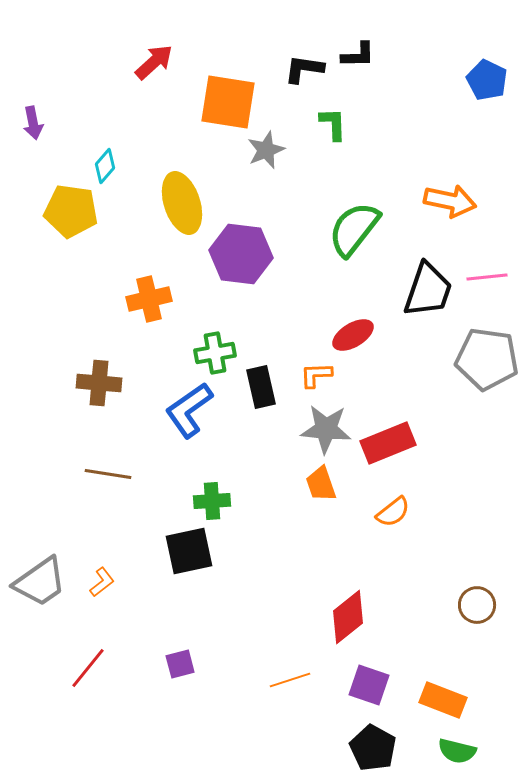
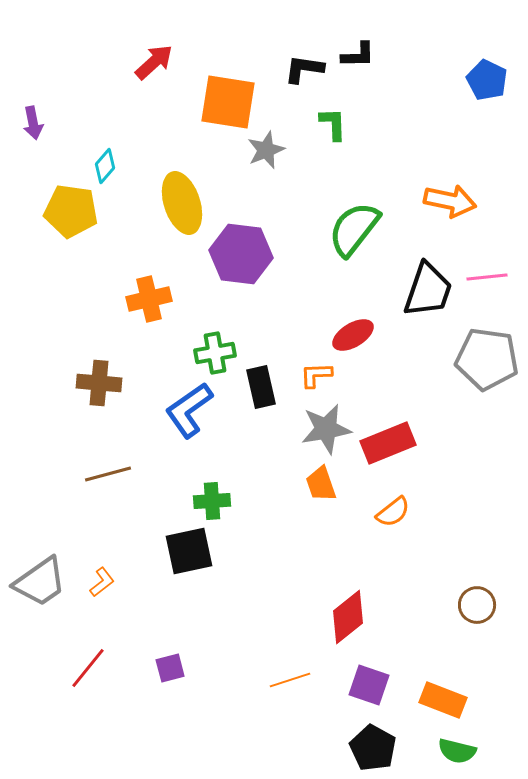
gray star at (326, 429): rotated 15 degrees counterclockwise
brown line at (108, 474): rotated 24 degrees counterclockwise
purple square at (180, 664): moved 10 px left, 4 px down
